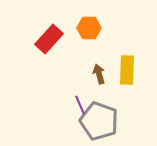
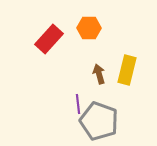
yellow rectangle: rotated 12 degrees clockwise
purple line: moved 2 px left, 1 px up; rotated 18 degrees clockwise
